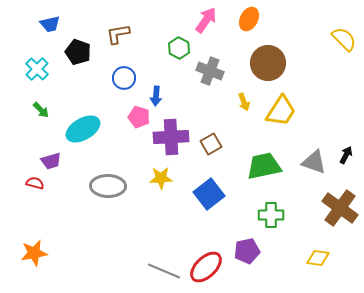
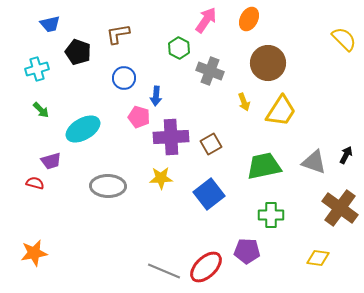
cyan cross: rotated 30 degrees clockwise
purple pentagon: rotated 15 degrees clockwise
